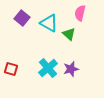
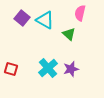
cyan triangle: moved 4 px left, 3 px up
